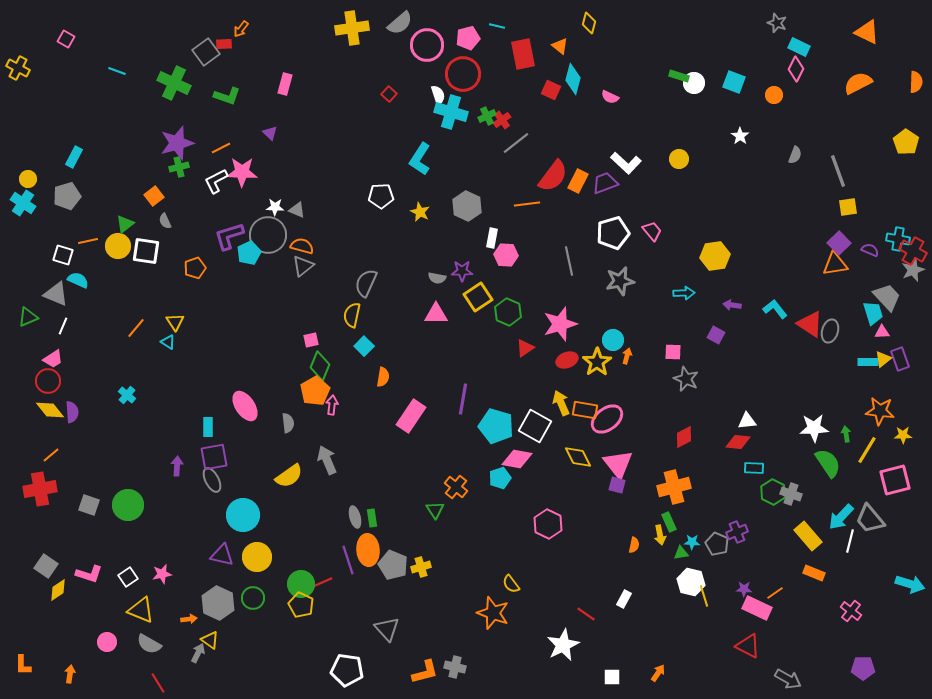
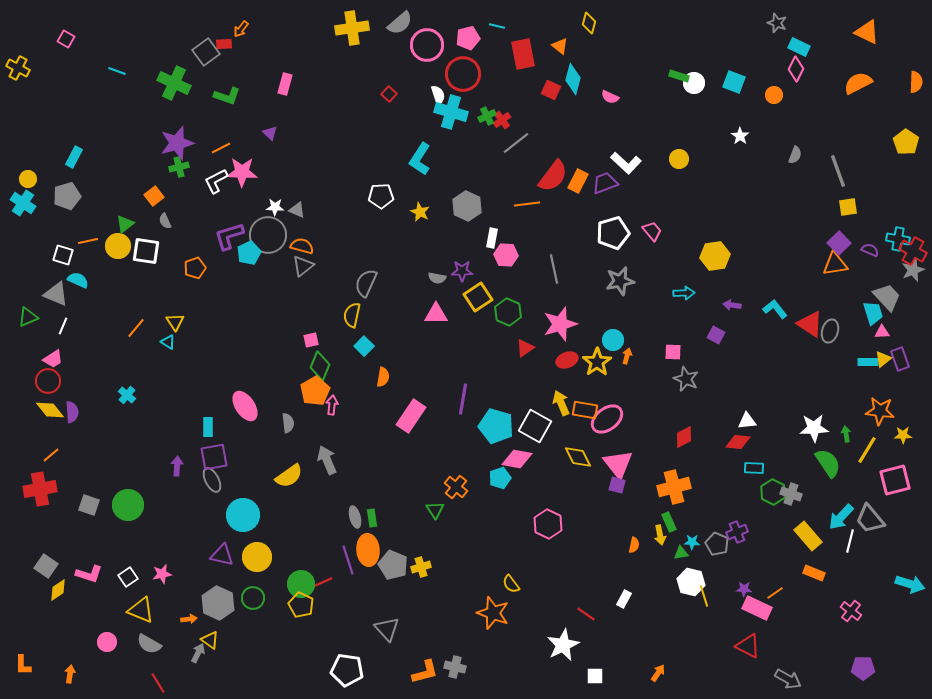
gray line at (569, 261): moved 15 px left, 8 px down
white square at (612, 677): moved 17 px left, 1 px up
